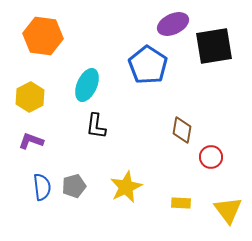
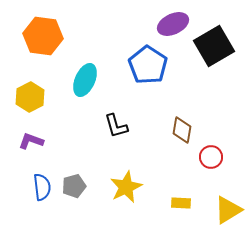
black square: rotated 21 degrees counterclockwise
cyan ellipse: moved 2 px left, 5 px up
black L-shape: moved 20 px right; rotated 24 degrees counterclockwise
yellow triangle: rotated 36 degrees clockwise
